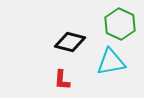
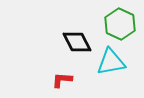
black diamond: moved 7 px right; rotated 48 degrees clockwise
red L-shape: rotated 90 degrees clockwise
